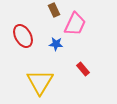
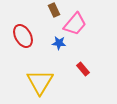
pink trapezoid: rotated 15 degrees clockwise
blue star: moved 3 px right, 1 px up
